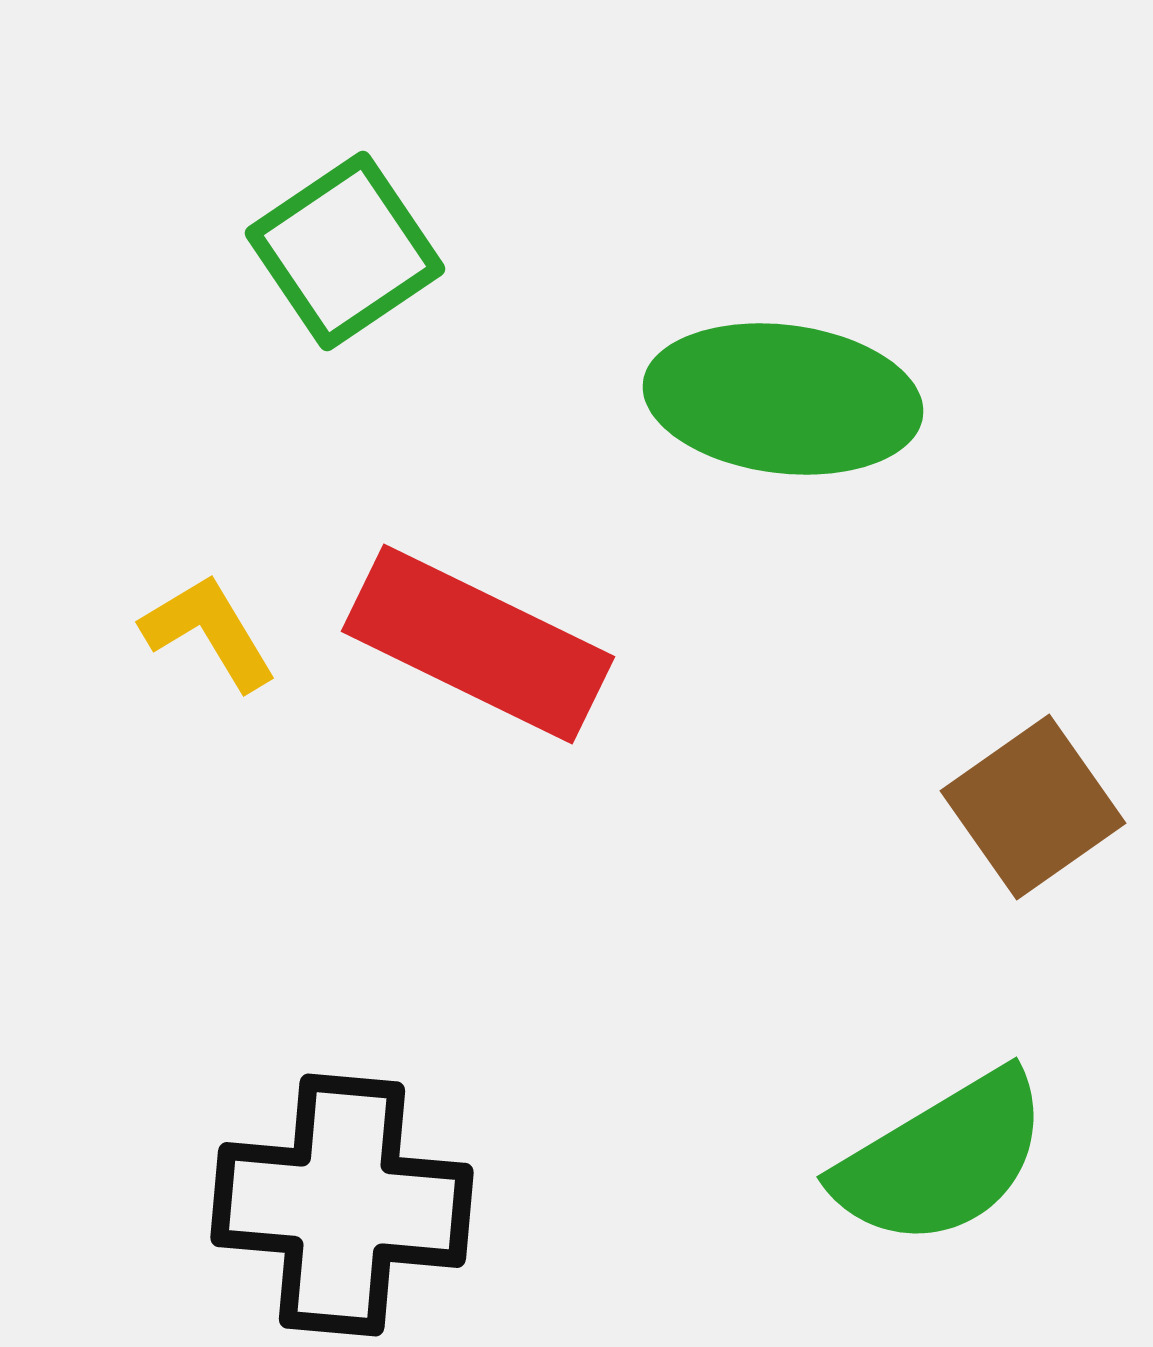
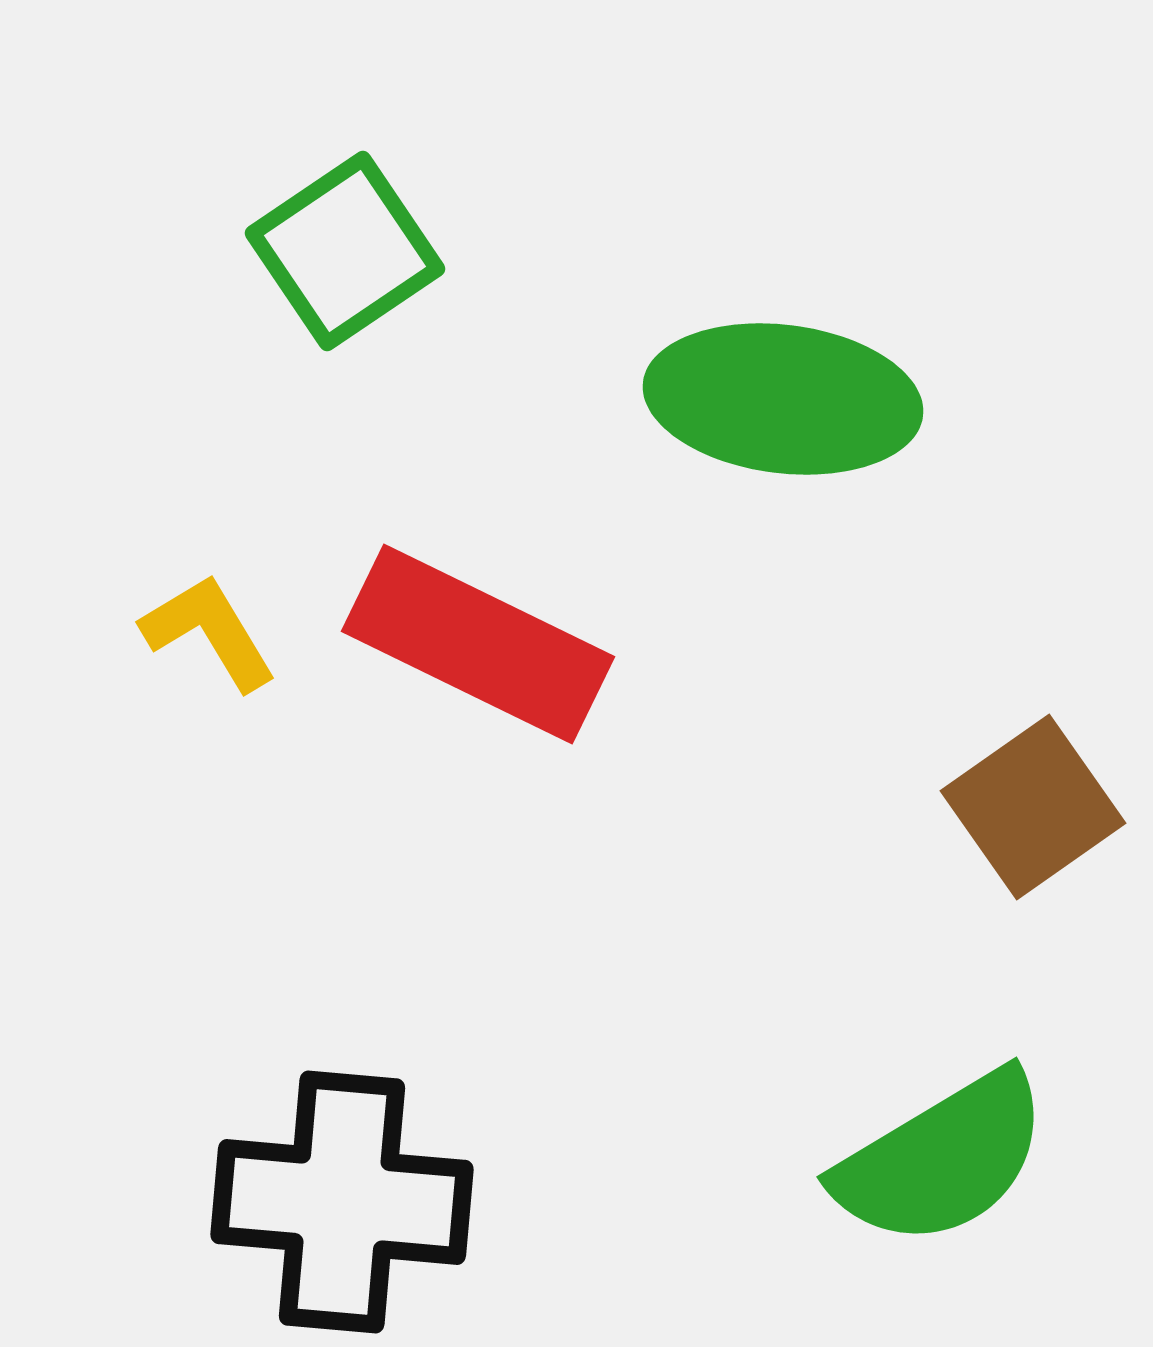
black cross: moved 3 px up
